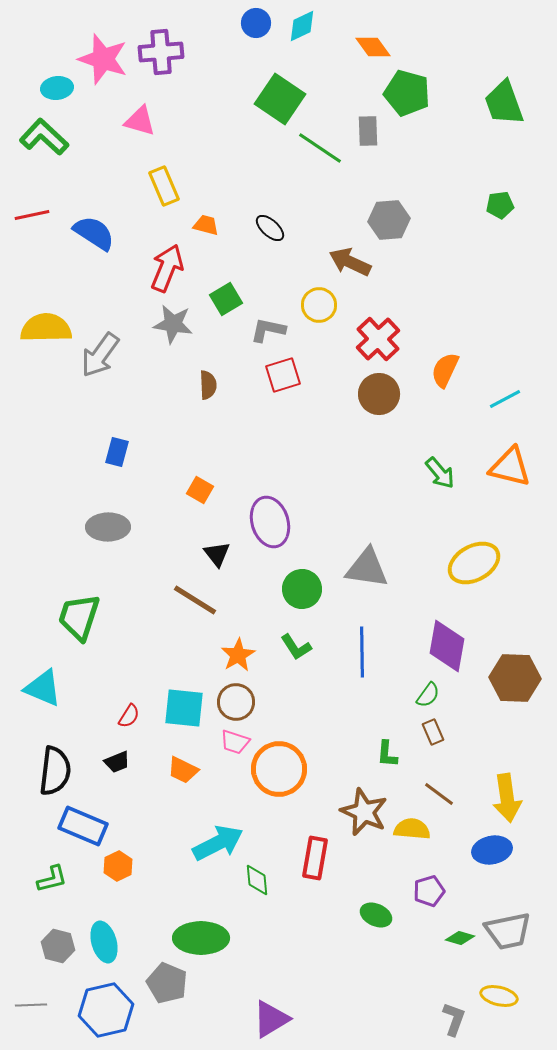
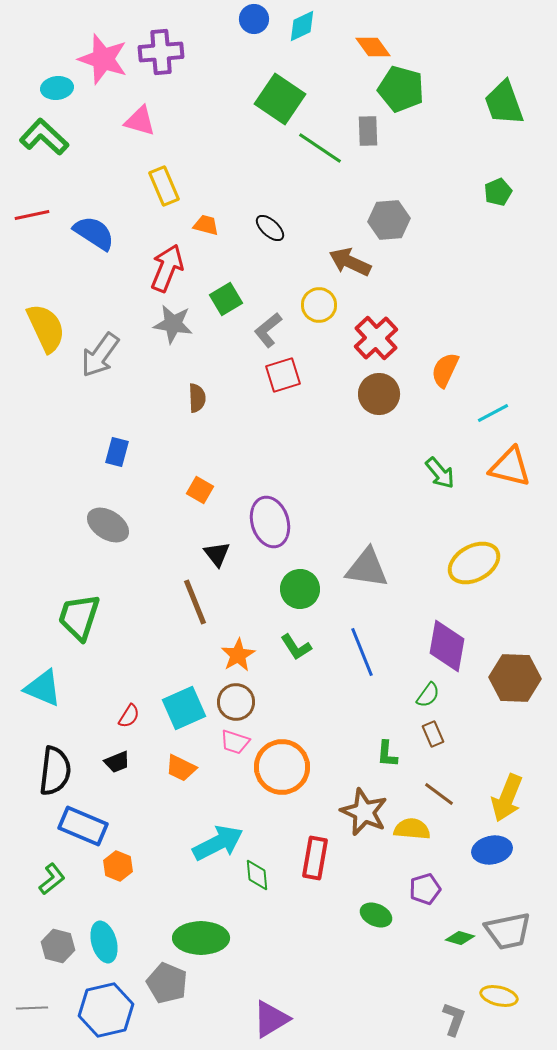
blue circle at (256, 23): moved 2 px left, 4 px up
green pentagon at (407, 93): moved 6 px left, 4 px up
green pentagon at (500, 205): moved 2 px left, 13 px up; rotated 16 degrees counterclockwise
yellow semicircle at (46, 328): rotated 66 degrees clockwise
gray L-shape at (268, 330): rotated 51 degrees counterclockwise
red cross at (378, 339): moved 2 px left, 1 px up
brown semicircle at (208, 385): moved 11 px left, 13 px down
cyan line at (505, 399): moved 12 px left, 14 px down
gray ellipse at (108, 527): moved 2 px up; rotated 33 degrees clockwise
green circle at (302, 589): moved 2 px left
brown line at (195, 600): moved 2 px down; rotated 36 degrees clockwise
blue line at (362, 652): rotated 21 degrees counterclockwise
cyan square at (184, 708): rotated 30 degrees counterclockwise
brown rectangle at (433, 732): moved 2 px down
orange circle at (279, 769): moved 3 px right, 2 px up
orange trapezoid at (183, 770): moved 2 px left, 2 px up
yellow arrow at (507, 798): rotated 30 degrees clockwise
orange hexagon at (118, 866): rotated 12 degrees counterclockwise
green L-shape at (52, 879): rotated 24 degrees counterclockwise
green diamond at (257, 880): moved 5 px up
purple pentagon at (429, 891): moved 4 px left, 2 px up
gray line at (31, 1005): moved 1 px right, 3 px down
